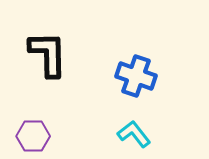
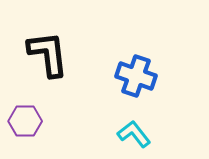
black L-shape: rotated 6 degrees counterclockwise
purple hexagon: moved 8 px left, 15 px up
